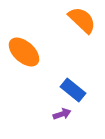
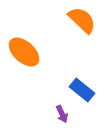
blue rectangle: moved 9 px right
purple arrow: rotated 84 degrees clockwise
